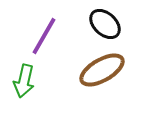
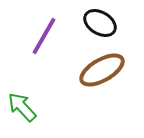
black ellipse: moved 5 px left, 1 px up; rotated 12 degrees counterclockwise
green arrow: moved 2 px left, 26 px down; rotated 124 degrees clockwise
